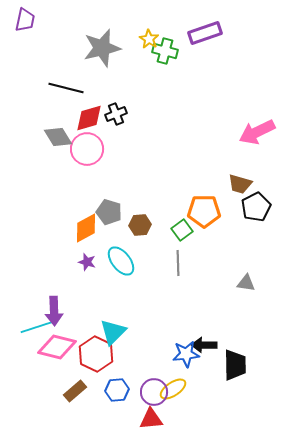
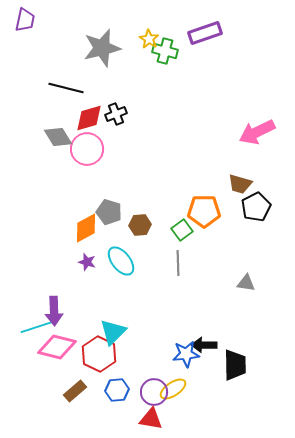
red hexagon: moved 3 px right
red triangle: rotated 15 degrees clockwise
